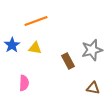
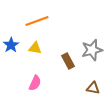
orange line: moved 1 px right
blue star: moved 1 px left
pink semicircle: moved 11 px right; rotated 21 degrees clockwise
